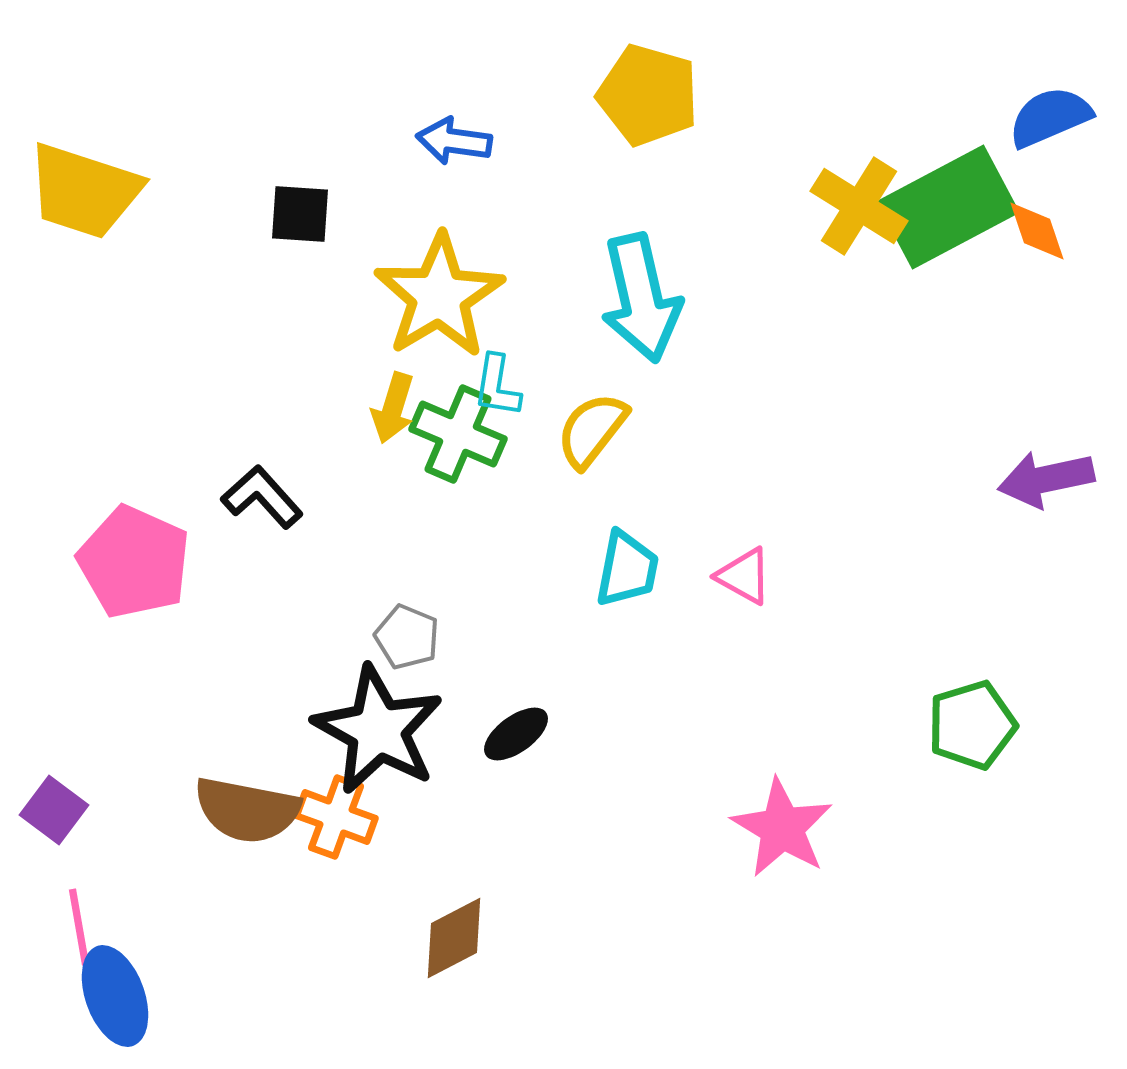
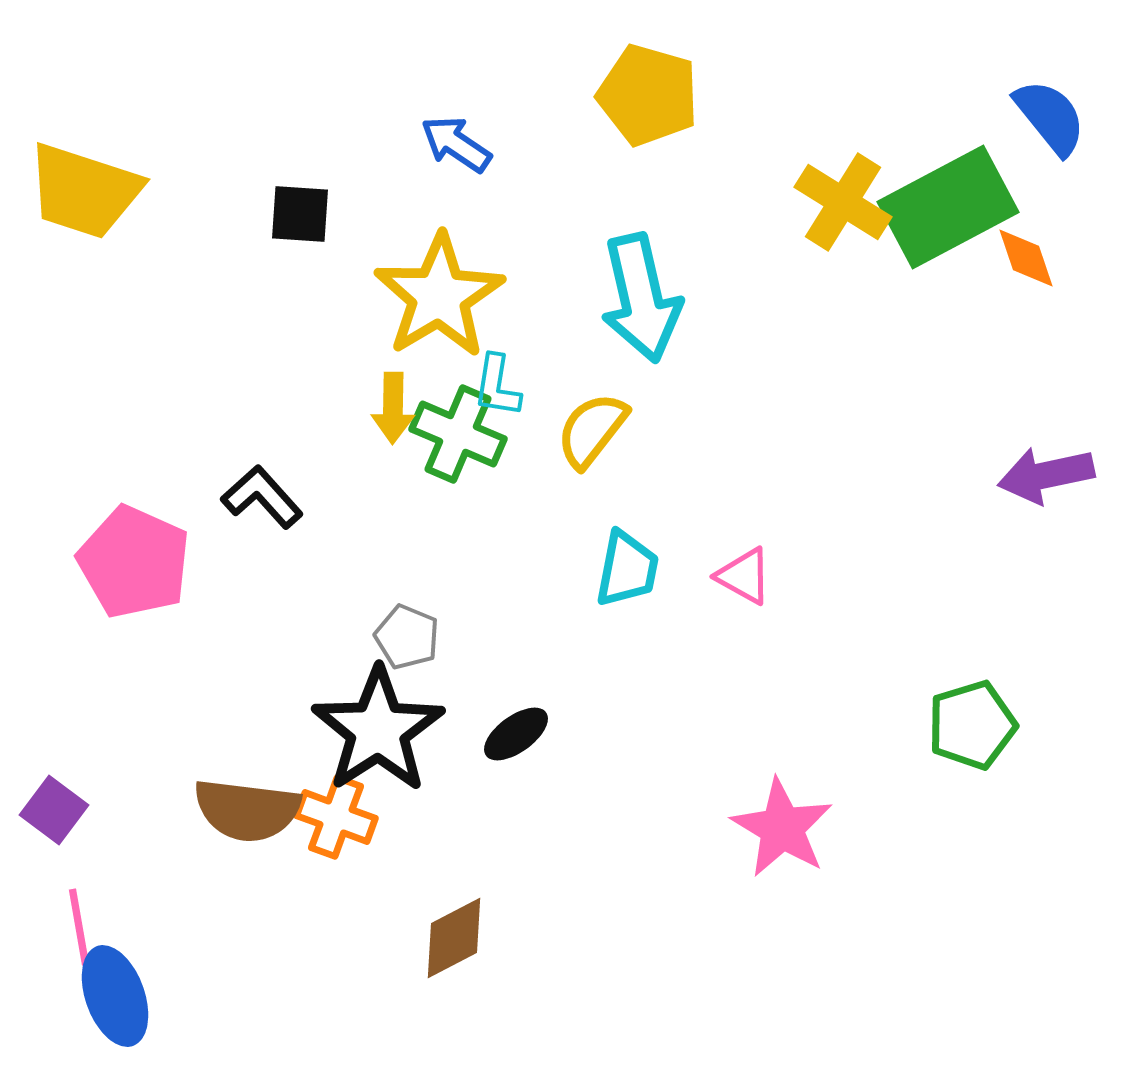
blue semicircle: rotated 74 degrees clockwise
blue arrow: moved 2 px right, 3 px down; rotated 26 degrees clockwise
yellow cross: moved 16 px left, 4 px up
orange diamond: moved 11 px left, 27 px down
yellow arrow: rotated 16 degrees counterclockwise
purple arrow: moved 4 px up
black star: rotated 10 degrees clockwise
brown semicircle: rotated 4 degrees counterclockwise
